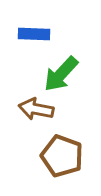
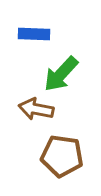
brown pentagon: rotated 12 degrees counterclockwise
